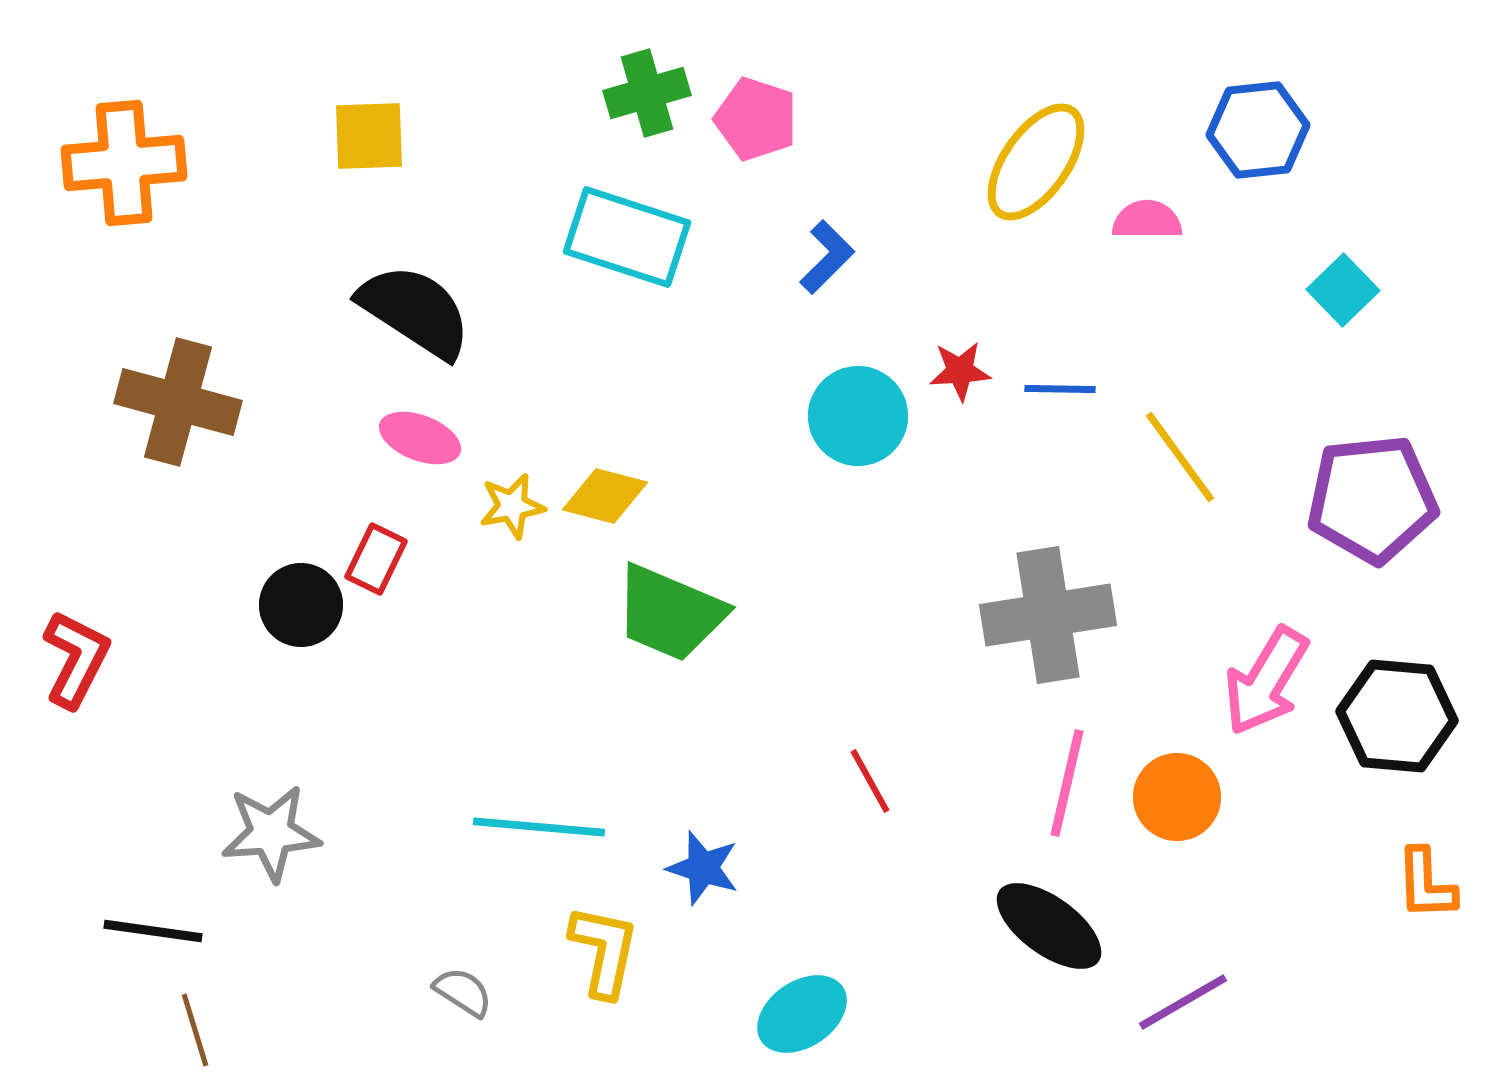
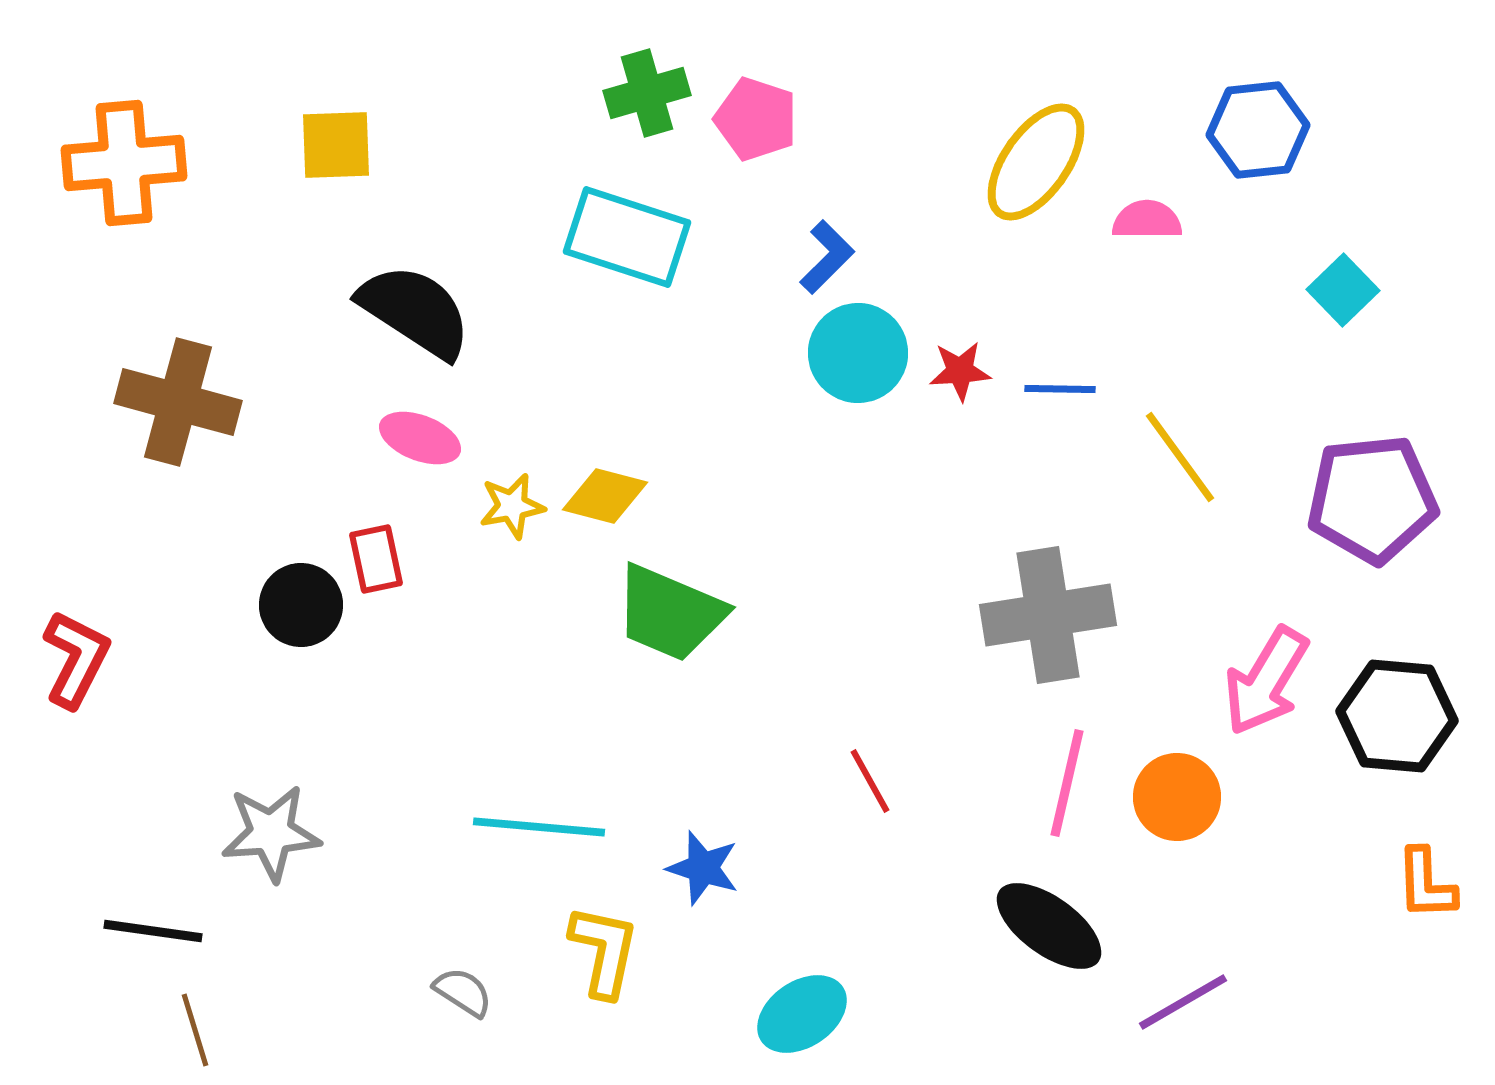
yellow square at (369, 136): moved 33 px left, 9 px down
cyan circle at (858, 416): moved 63 px up
red rectangle at (376, 559): rotated 38 degrees counterclockwise
